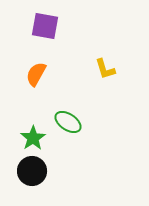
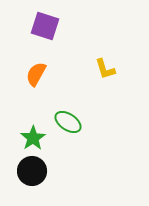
purple square: rotated 8 degrees clockwise
